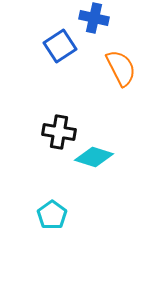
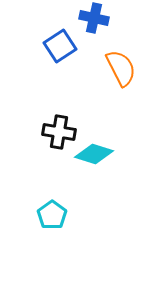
cyan diamond: moved 3 px up
